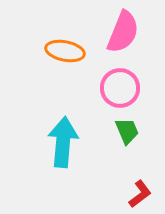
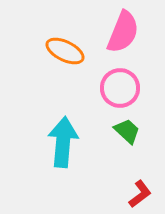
orange ellipse: rotated 15 degrees clockwise
green trapezoid: rotated 24 degrees counterclockwise
